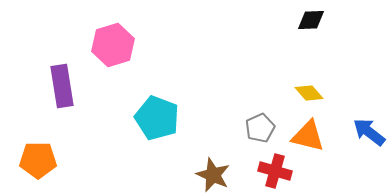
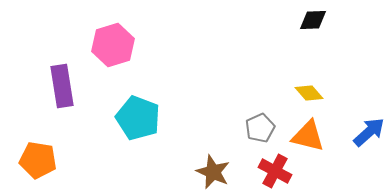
black diamond: moved 2 px right
cyan pentagon: moved 19 px left
blue arrow: rotated 100 degrees clockwise
orange pentagon: rotated 9 degrees clockwise
red cross: rotated 12 degrees clockwise
brown star: moved 3 px up
